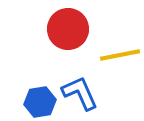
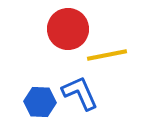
yellow line: moved 13 px left
blue hexagon: rotated 12 degrees clockwise
